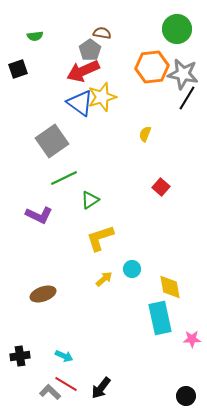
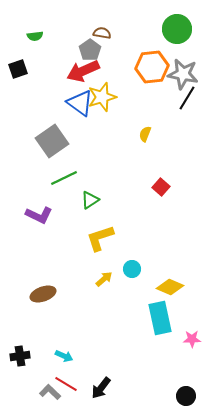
yellow diamond: rotated 56 degrees counterclockwise
